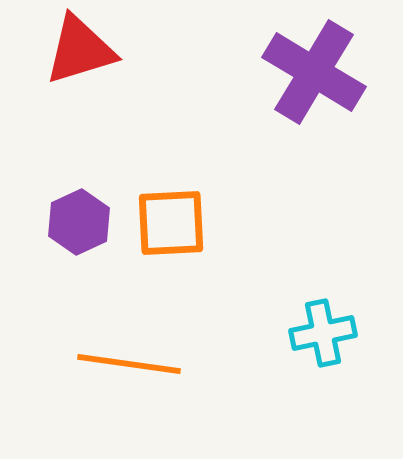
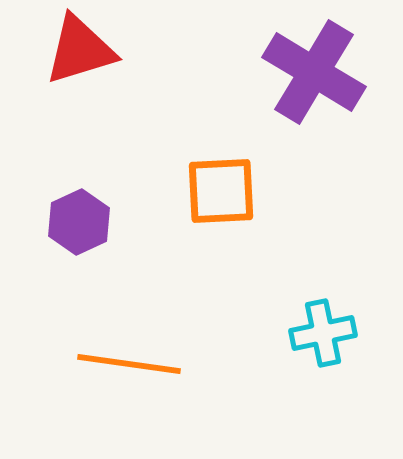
orange square: moved 50 px right, 32 px up
